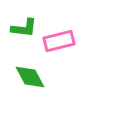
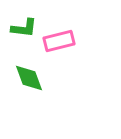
green diamond: moved 1 px left, 1 px down; rotated 8 degrees clockwise
